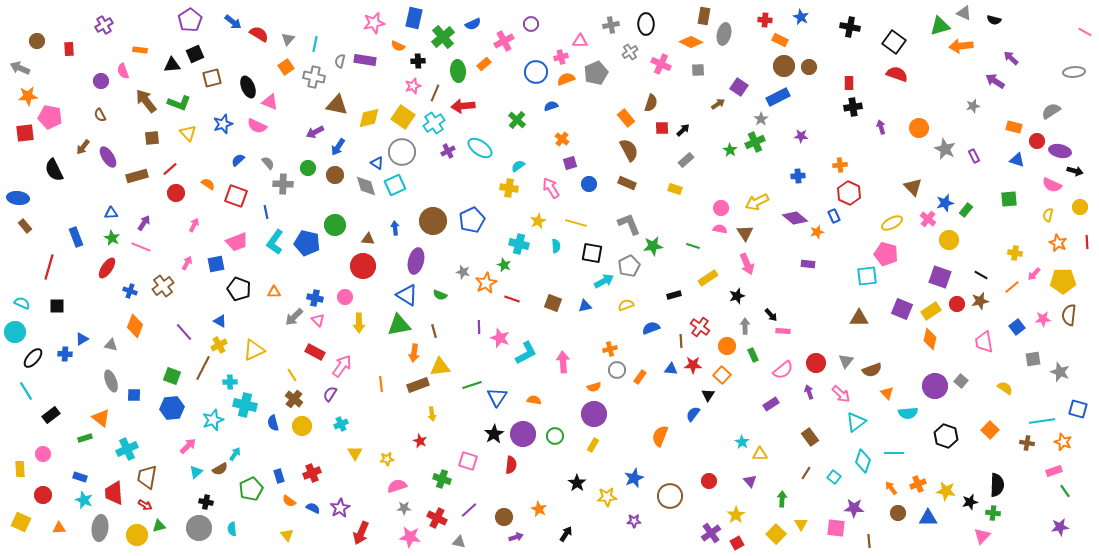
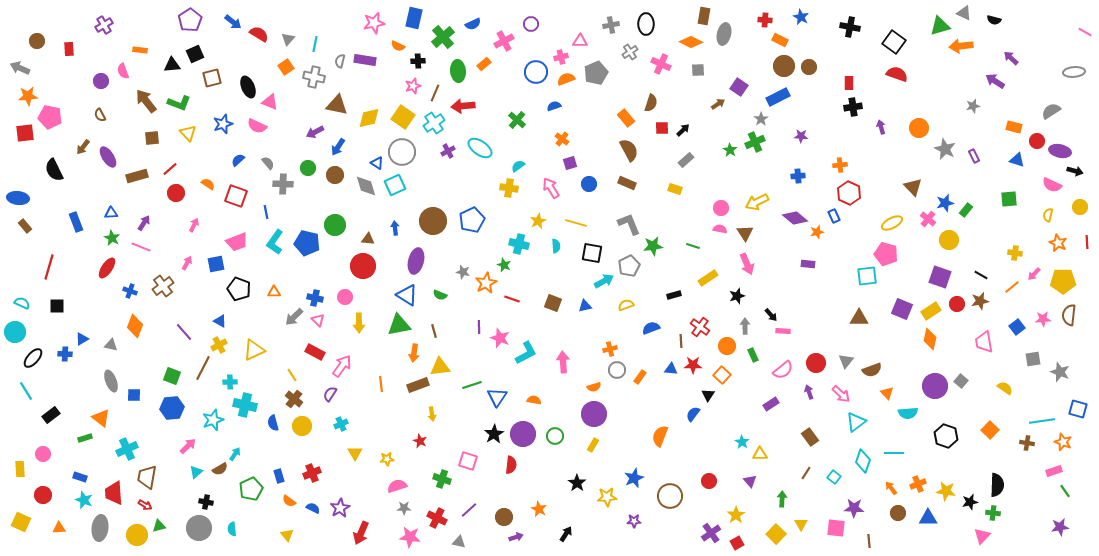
blue semicircle at (551, 106): moved 3 px right
blue rectangle at (76, 237): moved 15 px up
